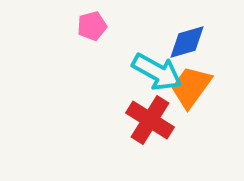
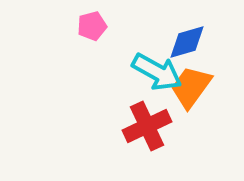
red cross: moved 3 px left, 6 px down; rotated 33 degrees clockwise
